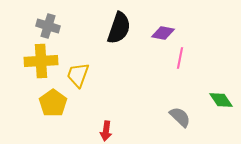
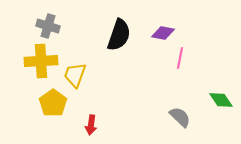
black semicircle: moved 7 px down
yellow trapezoid: moved 3 px left
red arrow: moved 15 px left, 6 px up
